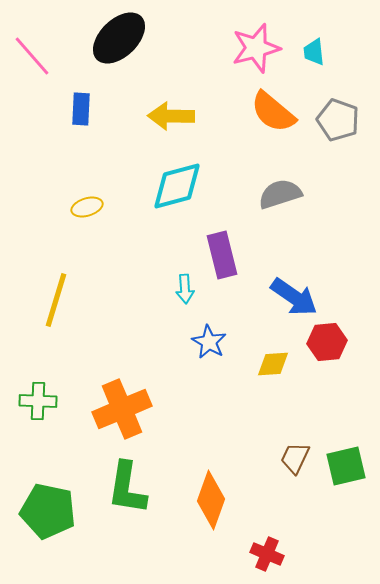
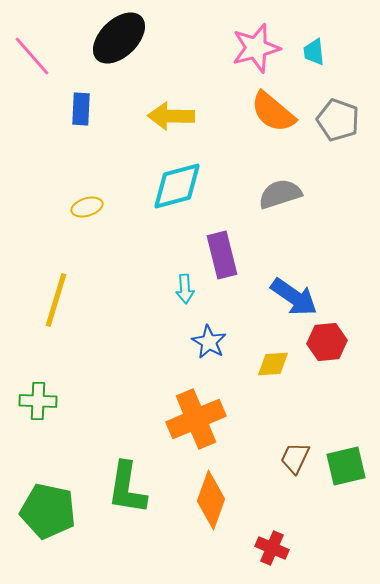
orange cross: moved 74 px right, 10 px down
red cross: moved 5 px right, 6 px up
